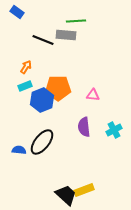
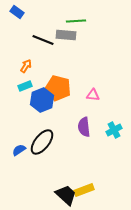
orange arrow: moved 1 px up
orange pentagon: rotated 15 degrees clockwise
blue semicircle: rotated 40 degrees counterclockwise
